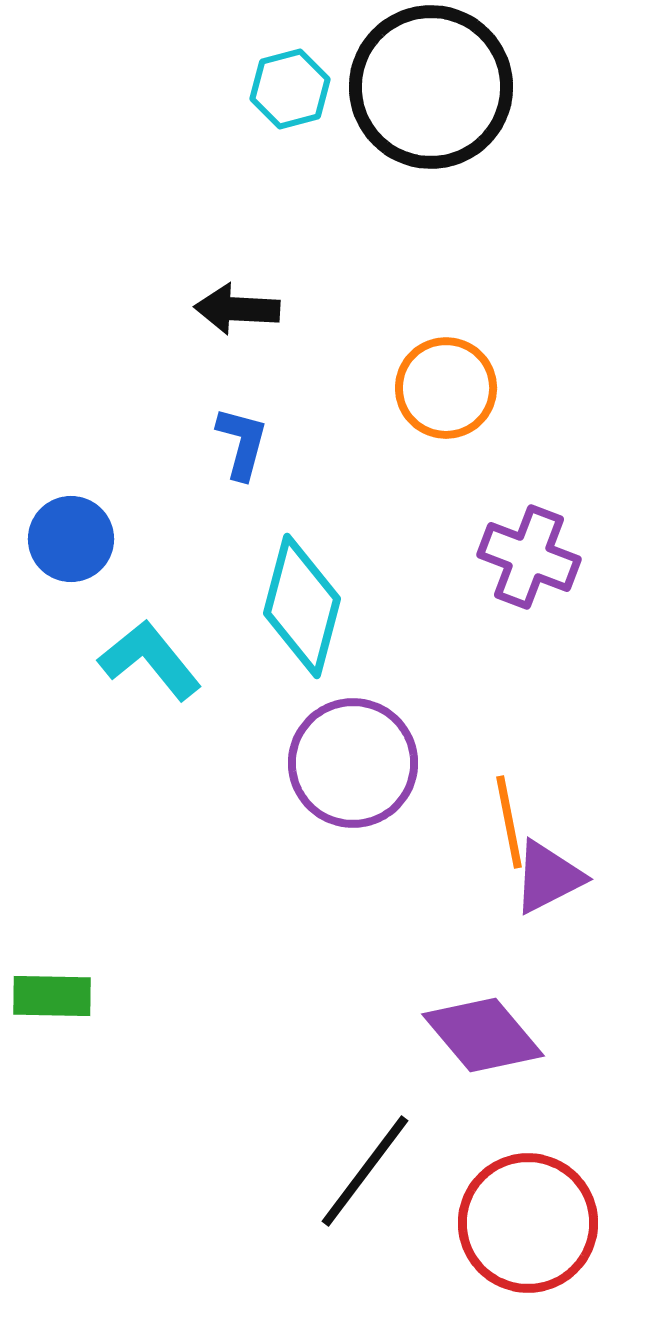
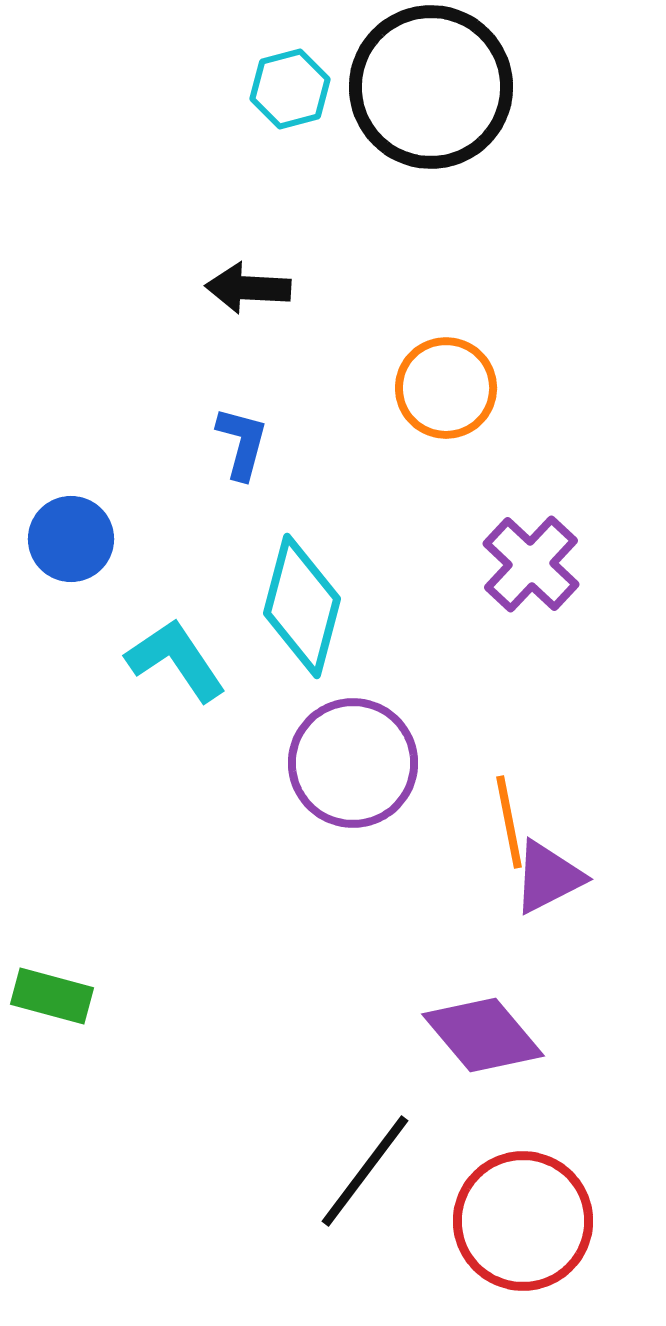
black arrow: moved 11 px right, 21 px up
purple cross: moved 2 px right, 7 px down; rotated 22 degrees clockwise
cyan L-shape: moved 26 px right; rotated 5 degrees clockwise
green rectangle: rotated 14 degrees clockwise
red circle: moved 5 px left, 2 px up
